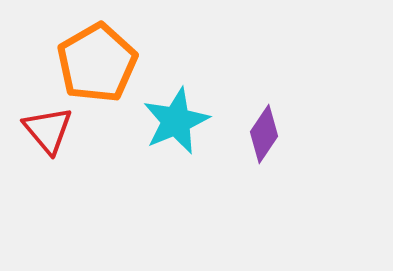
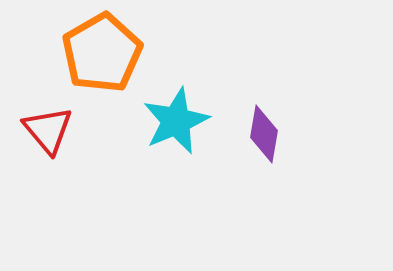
orange pentagon: moved 5 px right, 10 px up
purple diamond: rotated 24 degrees counterclockwise
